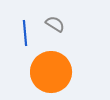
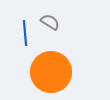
gray semicircle: moved 5 px left, 2 px up
